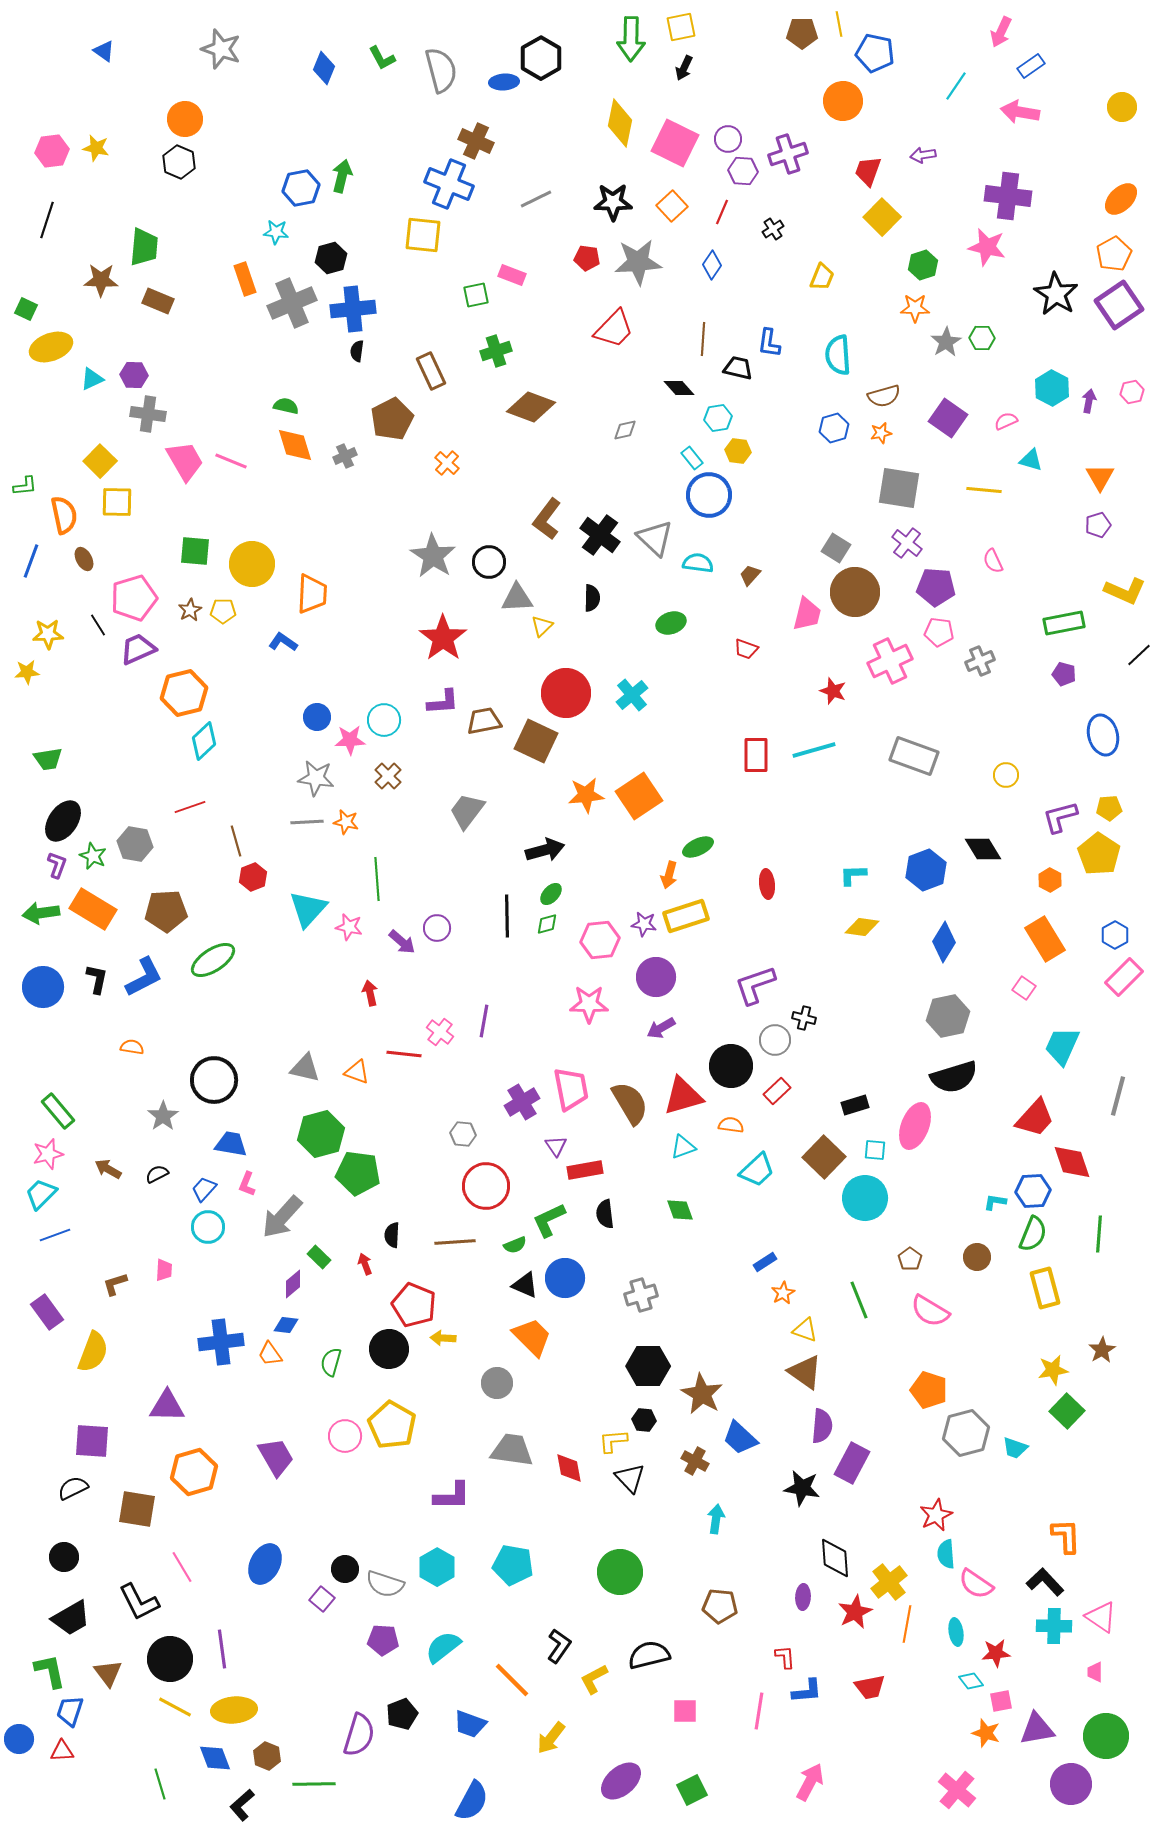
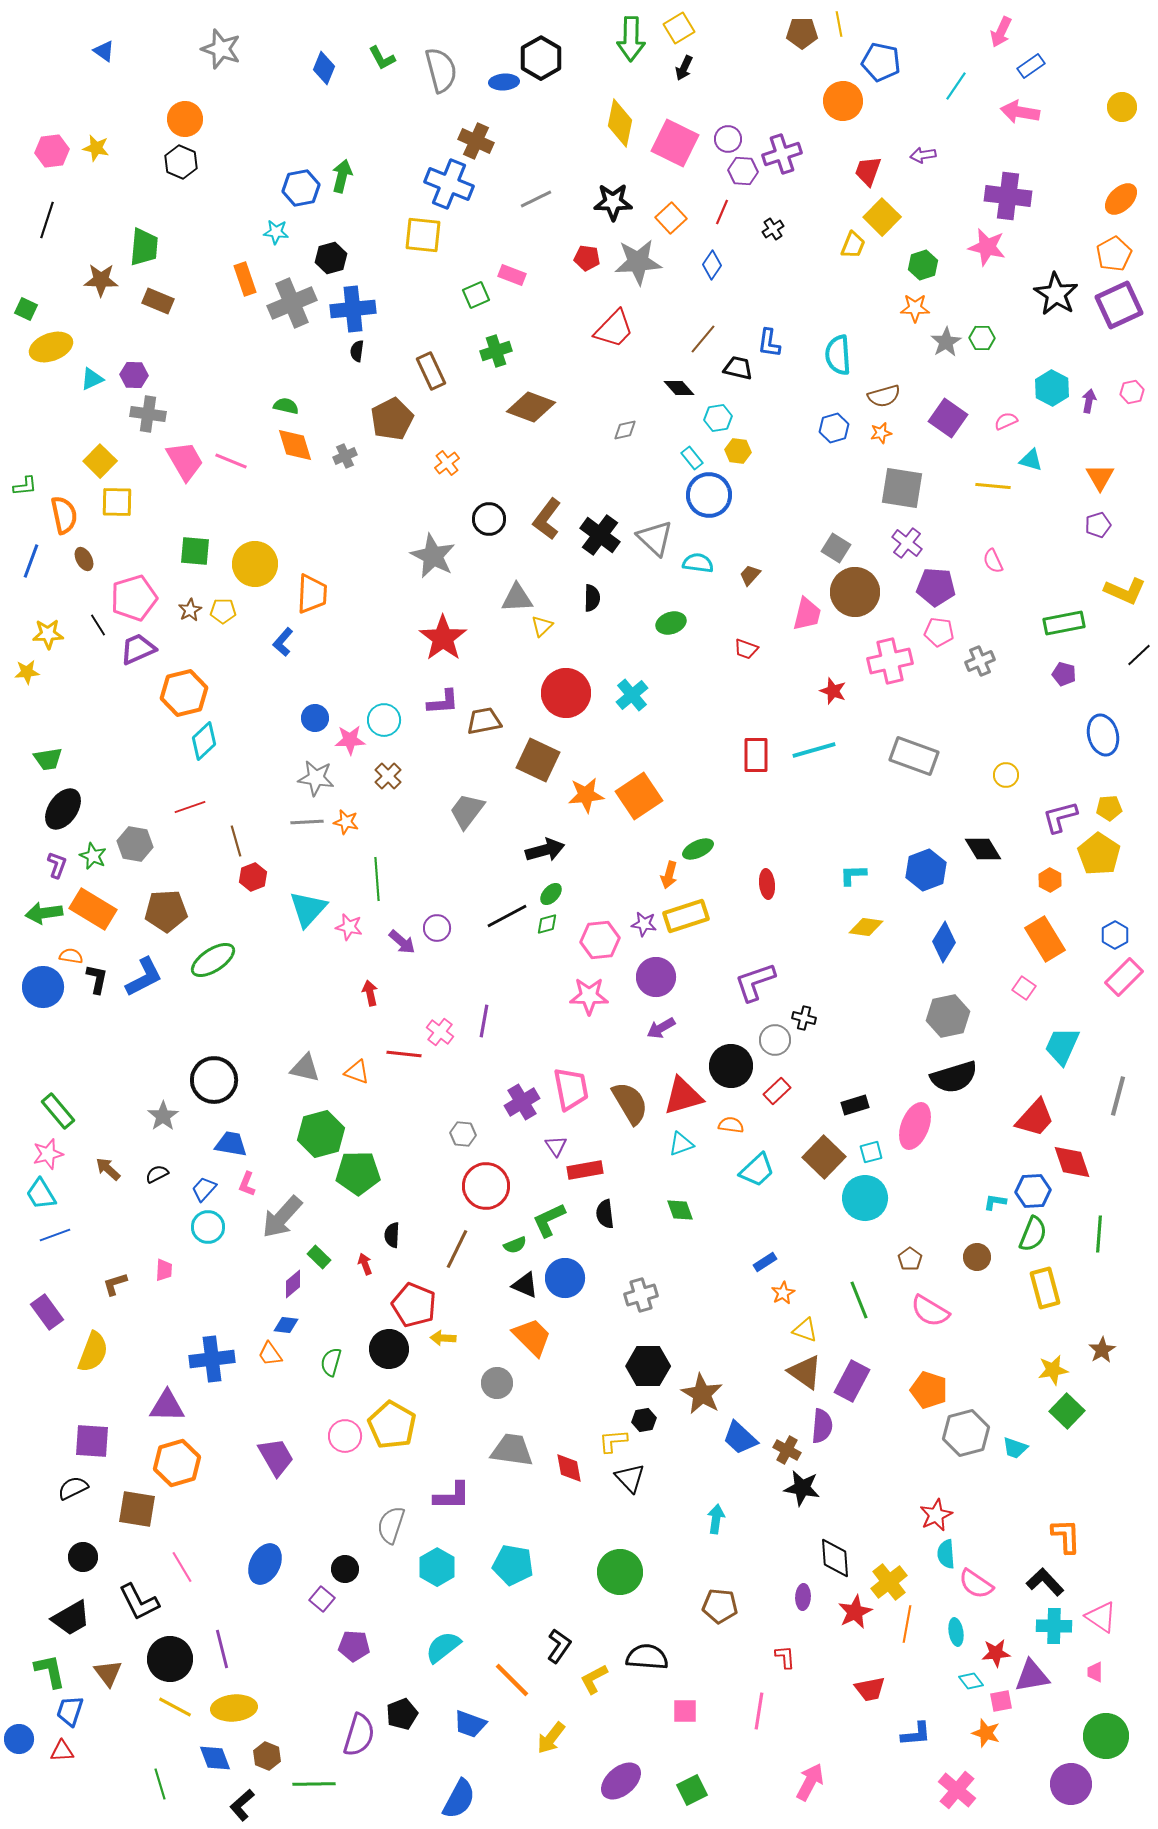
yellow square at (681, 27): moved 2 px left, 1 px down; rotated 20 degrees counterclockwise
blue pentagon at (875, 53): moved 6 px right, 9 px down
purple cross at (788, 154): moved 6 px left
black hexagon at (179, 162): moved 2 px right
orange square at (672, 206): moved 1 px left, 12 px down
yellow trapezoid at (822, 277): moved 31 px right, 32 px up
green square at (476, 295): rotated 12 degrees counterclockwise
purple square at (1119, 305): rotated 9 degrees clockwise
brown line at (703, 339): rotated 36 degrees clockwise
orange cross at (447, 463): rotated 10 degrees clockwise
gray square at (899, 488): moved 3 px right
yellow line at (984, 490): moved 9 px right, 4 px up
gray star at (433, 556): rotated 6 degrees counterclockwise
black circle at (489, 562): moved 43 px up
yellow circle at (252, 564): moved 3 px right
blue L-shape at (283, 642): rotated 84 degrees counterclockwise
pink cross at (890, 661): rotated 12 degrees clockwise
blue circle at (317, 717): moved 2 px left, 1 px down
brown square at (536, 741): moved 2 px right, 19 px down
black ellipse at (63, 821): moved 12 px up
green ellipse at (698, 847): moved 2 px down
green arrow at (41, 913): moved 3 px right
black line at (507, 916): rotated 63 degrees clockwise
yellow diamond at (862, 927): moved 4 px right
purple L-shape at (755, 985): moved 3 px up
pink star at (589, 1004): moved 8 px up
orange semicircle at (132, 1047): moved 61 px left, 91 px up
cyan triangle at (683, 1147): moved 2 px left, 3 px up
cyan square at (875, 1150): moved 4 px left, 2 px down; rotated 20 degrees counterclockwise
brown arrow at (108, 1169): rotated 12 degrees clockwise
green pentagon at (358, 1173): rotated 9 degrees counterclockwise
cyan trapezoid at (41, 1194): rotated 76 degrees counterclockwise
brown line at (455, 1242): moved 2 px right, 7 px down; rotated 60 degrees counterclockwise
blue cross at (221, 1342): moved 9 px left, 17 px down
black hexagon at (644, 1420): rotated 15 degrees counterclockwise
brown cross at (695, 1461): moved 92 px right, 11 px up
purple rectangle at (852, 1463): moved 82 px up
orange hexagon at (194, 1472): moved 17 px left, 9 px up
black circle at (64, 1557): moved 19 px right
gray semicircle at (385, 1584): moved 6 px right, 59 px up; rotated 90 degrees clockwise
purple pentagon at (383, 1640): moved 29 px left, 6 px down
purple line at (222, 1649): rotated 6 degrees counterclockwise
black semicircle at (649, 1655): moved 2 px left, 2 px down; rotated 18 degrees clockwise
red trapezoid at (870, 1687): moved 2 px down
blue L-shape at (807, 1691): moved 109 px right, 43 px down
yellow ellipse at (234, 1710): moved 2 px up
purple triangle at (1037, 1729): moved 5 px left, 53 px up
blue semicircle at (472, 1801): moved 13 px left, 2 px up
